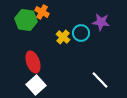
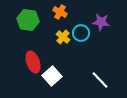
orange cross: moved 18 px right
green hexagon: moved 2 px right
white square: moved 16 px right, 9 px up
